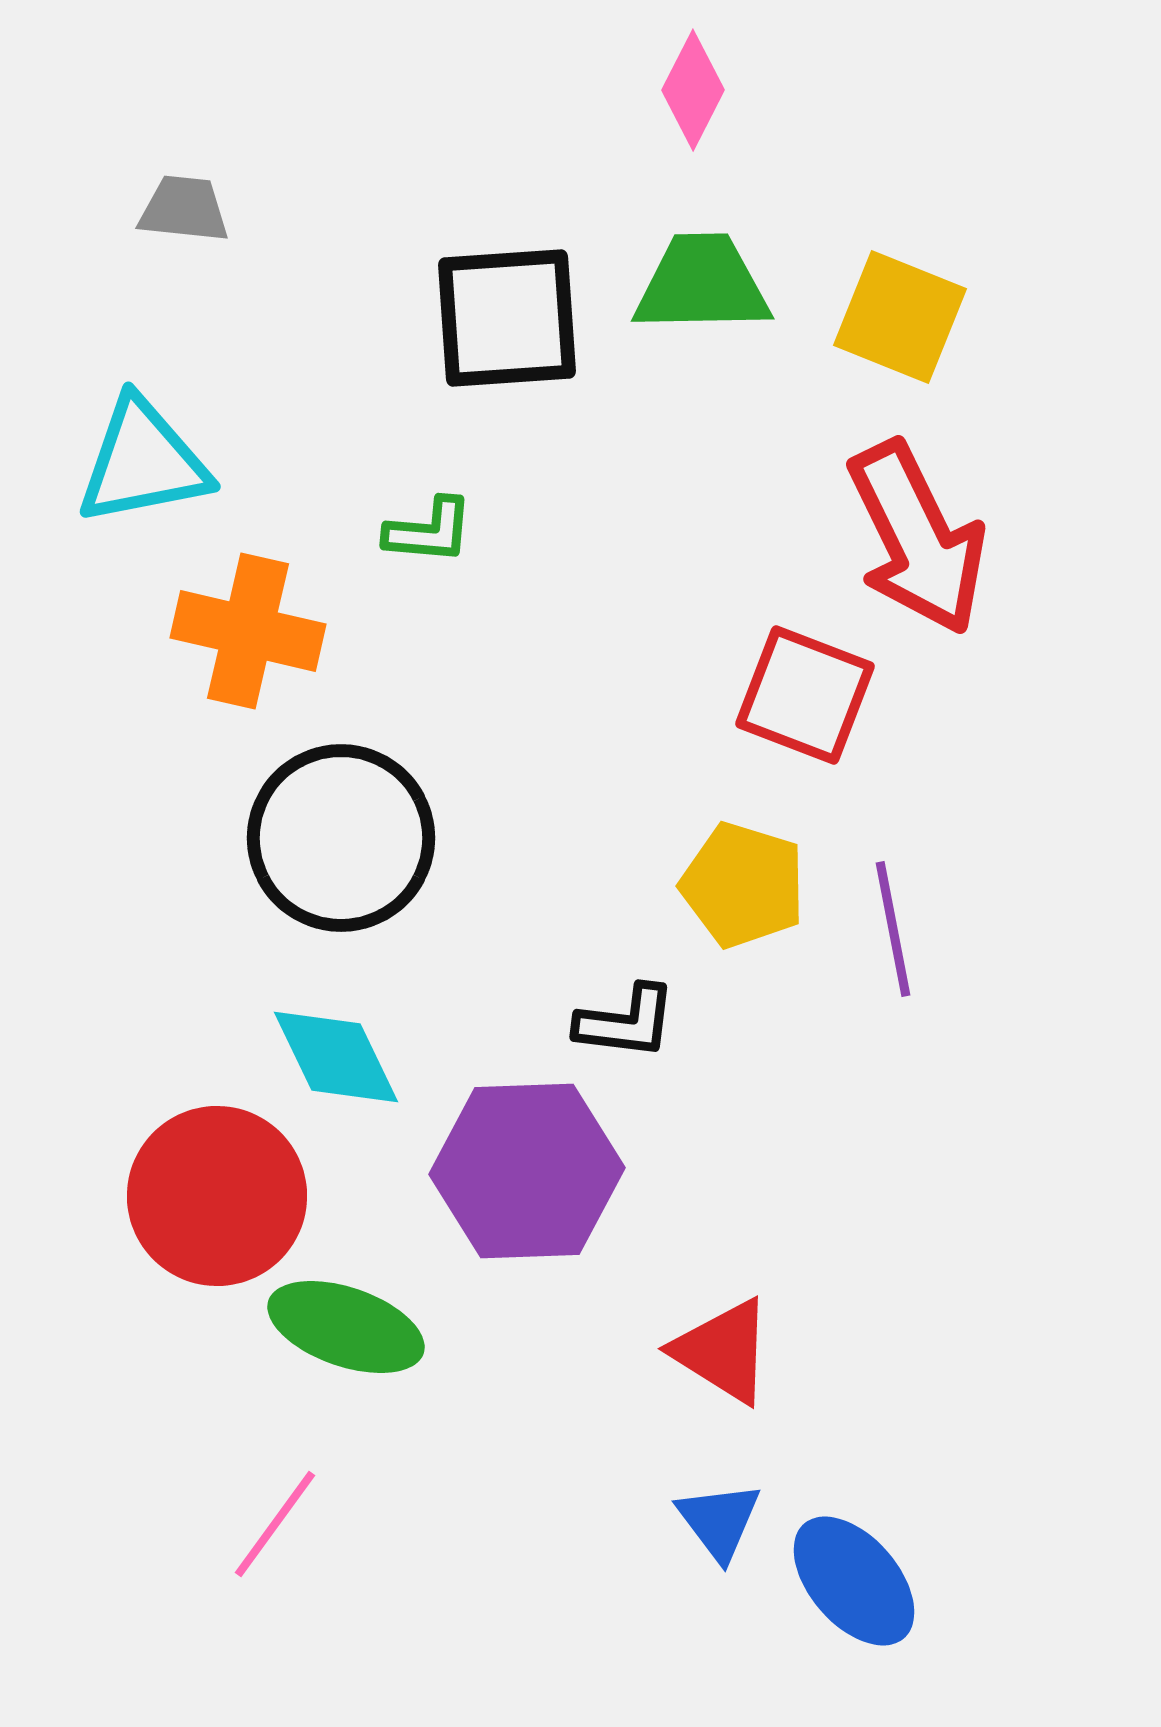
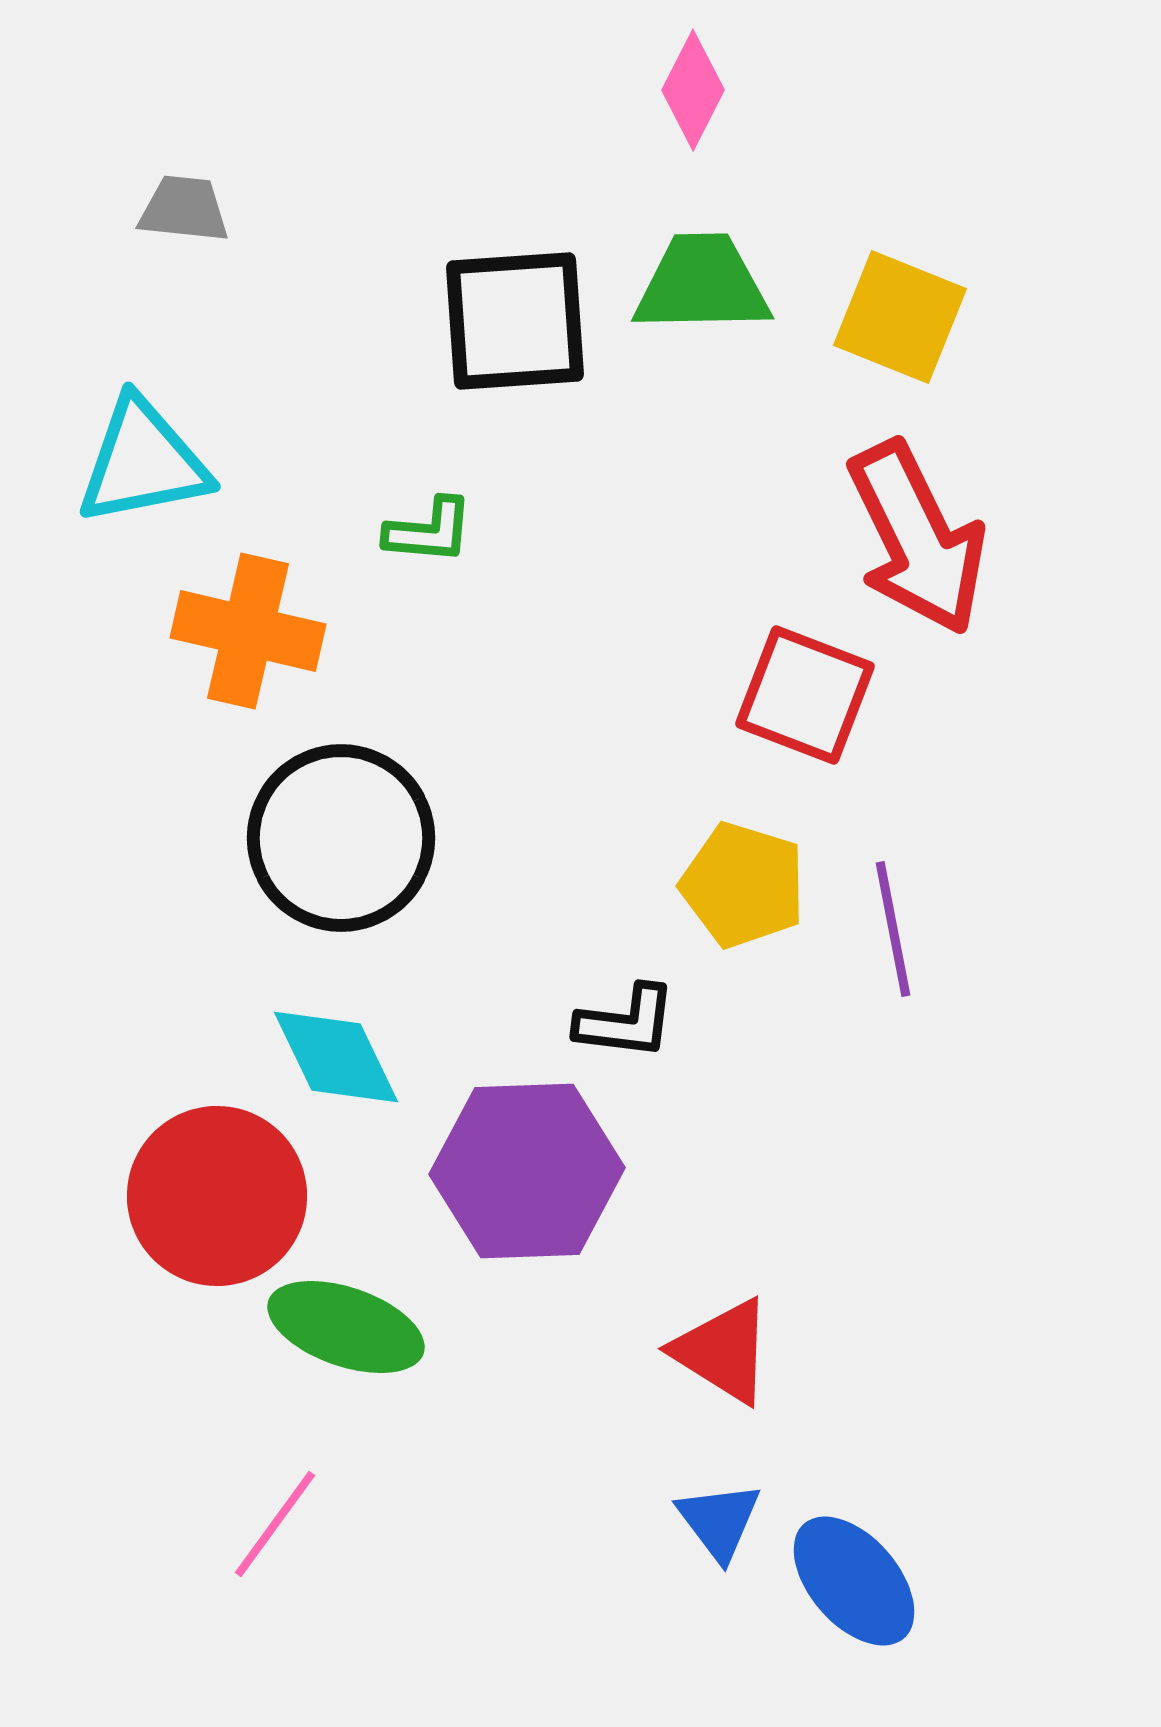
black square: moved 8 px right, 3 px down
